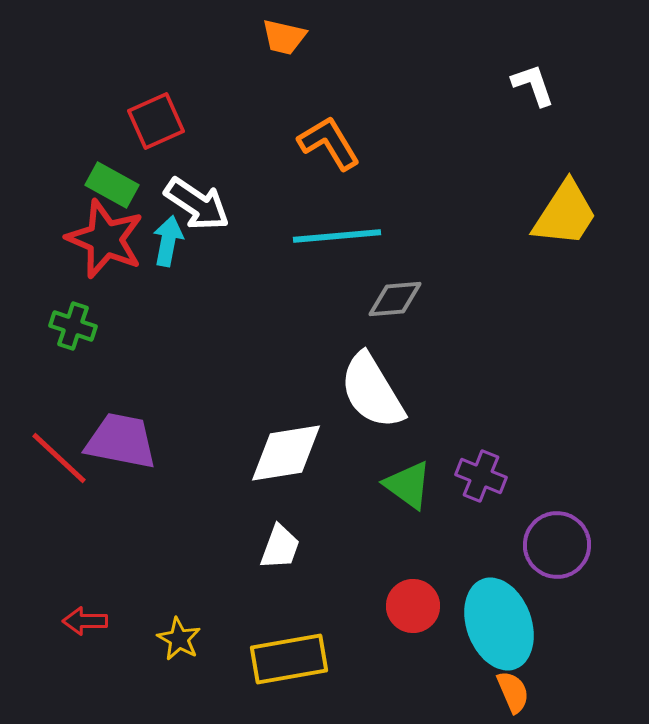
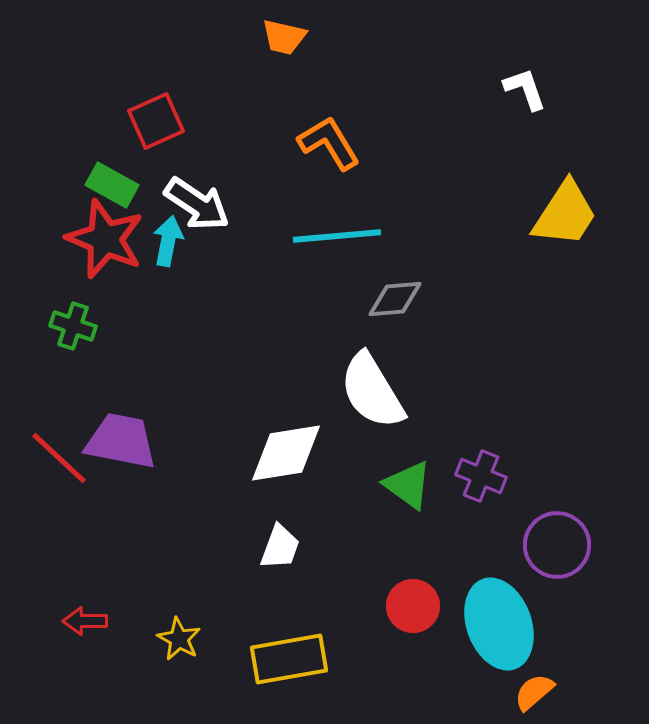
white L-shape: moved 8 px left, 4 px down
orange semicircle: moved 21 px right; rotated 108 degrees counterclockwise
